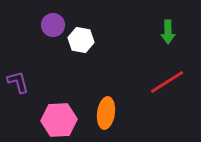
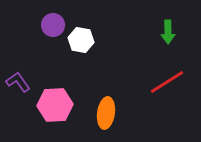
purple L-shape: rotated 20 degrees counterclockwise
pink hexagon: moved 4 px left, 15 px up
